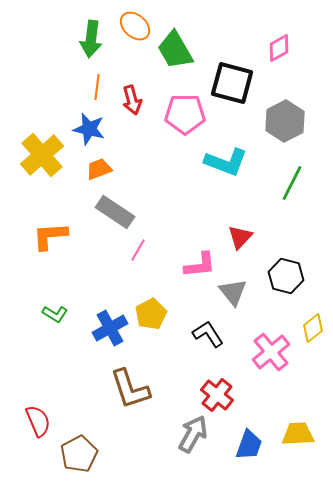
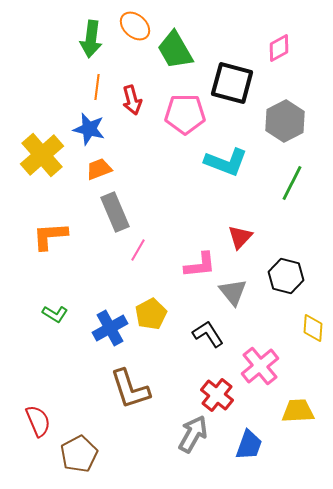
gray rectangle: rotated 33 degrees clockwise
yellow diamond: rotated 48 degrees counterclockwise
pink cross: moved 11 px left, 14 px down
yellow trapezoid: moved 23 px up
